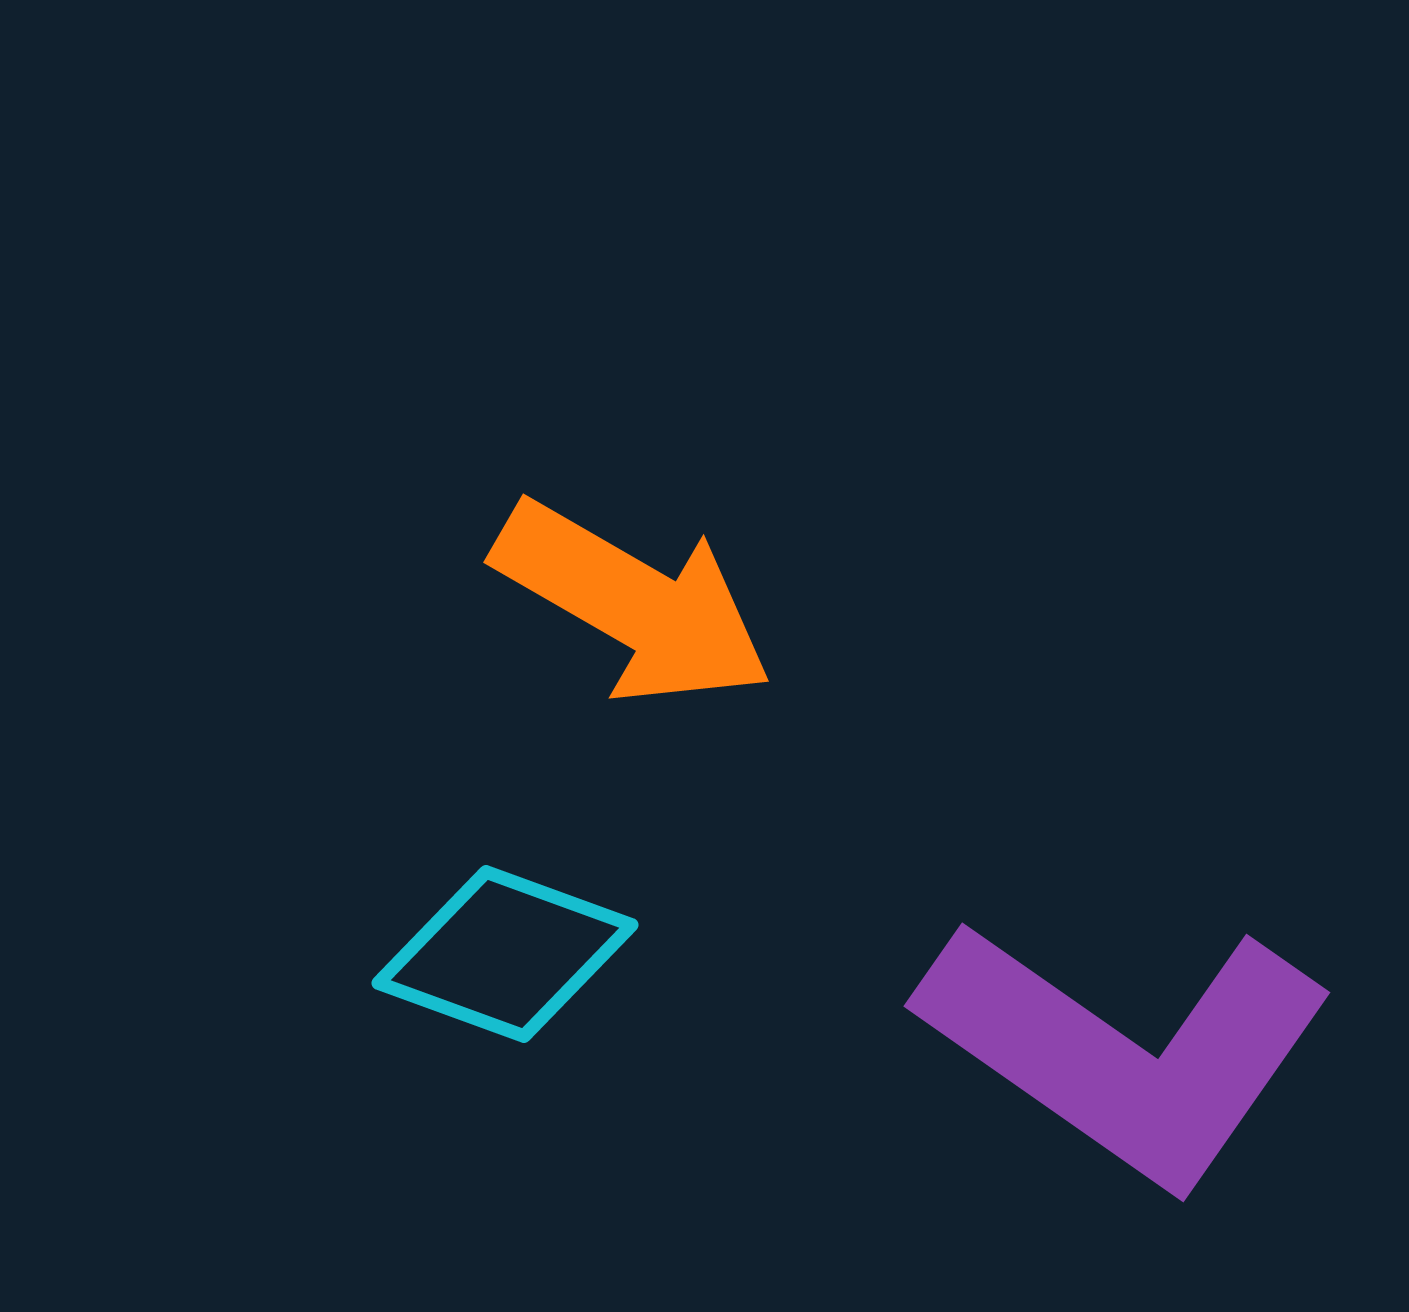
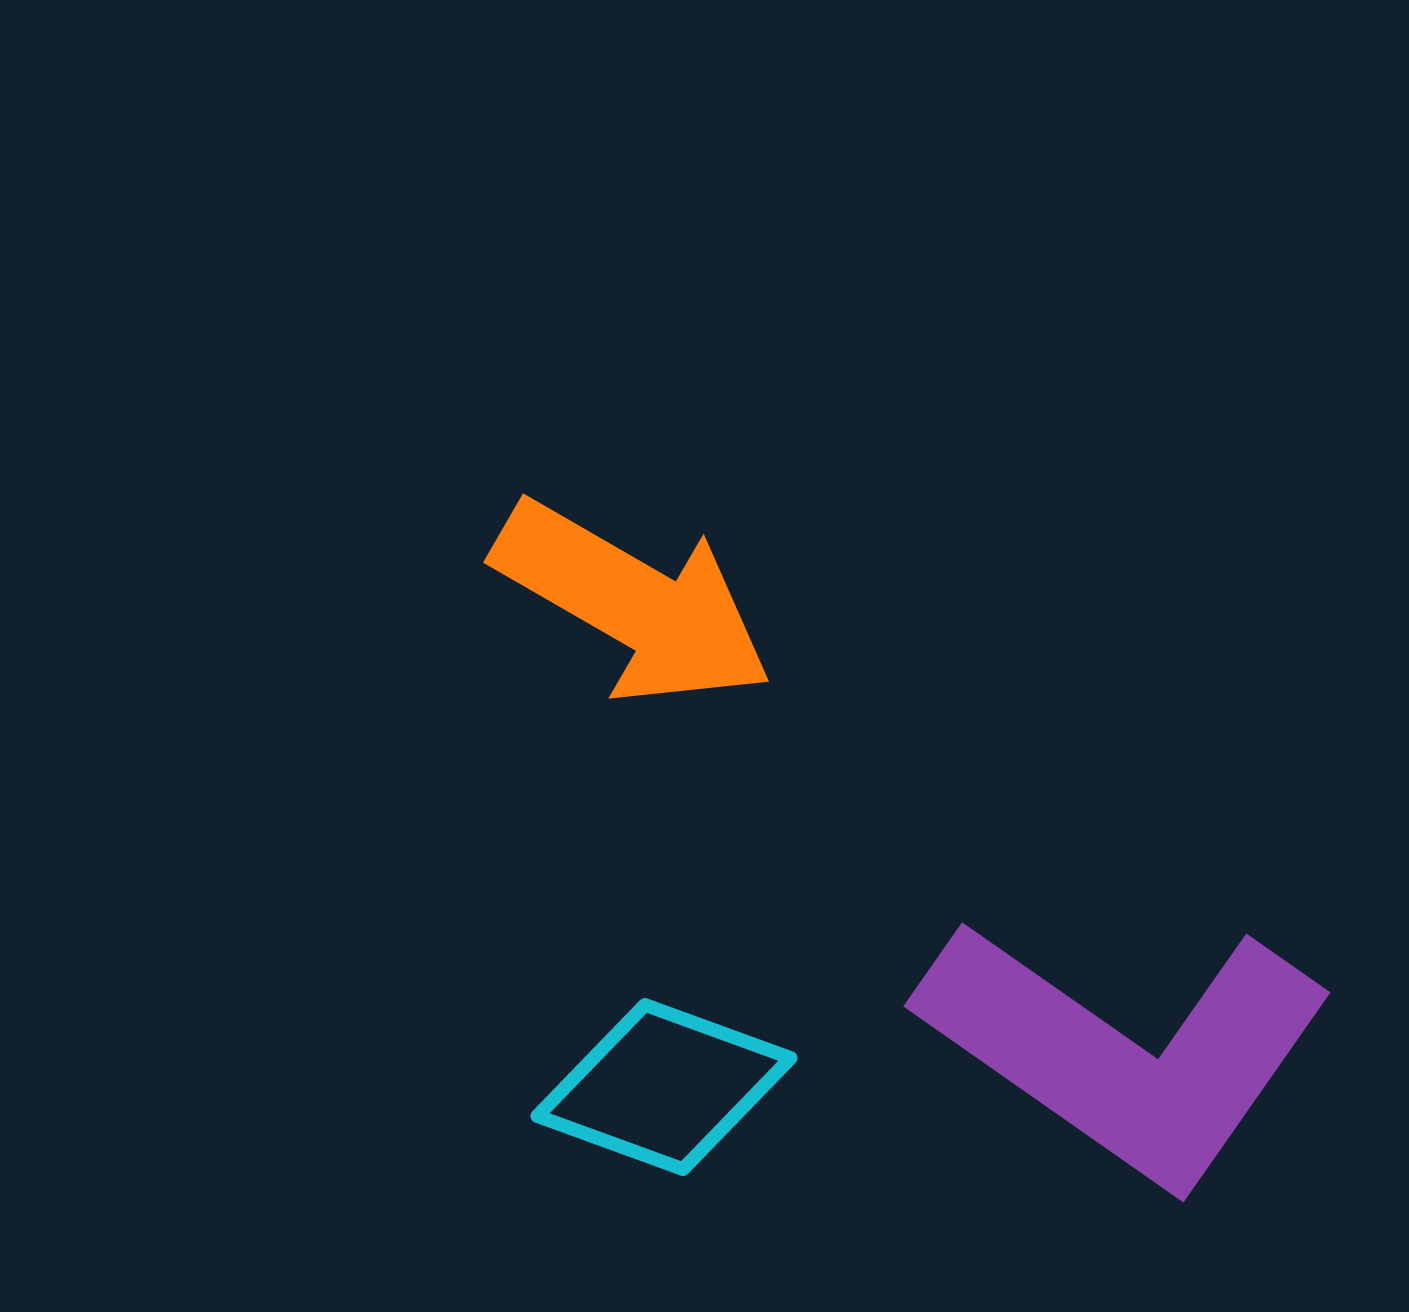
cyan diamond: moved 159 px right, 133 px down
